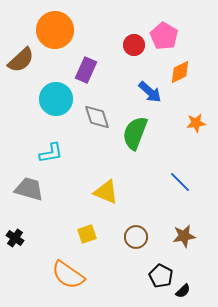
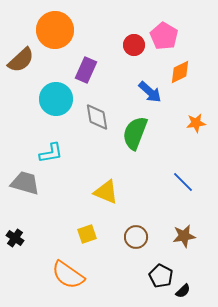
gray diamond: rotated 8 degrees clockwise
blue line: moved 3 px right
gray trapezoid: moved 4 px left, 6 px up
